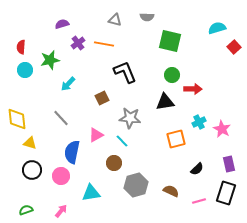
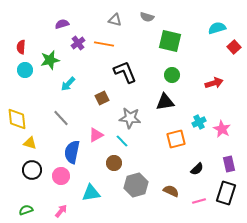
gray semicircle: rotated 16 degrees clockwise
red arrow: moved 21 px right, 6 px up; rotated 18 degrees counterclockwise
